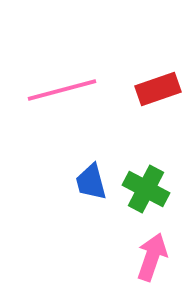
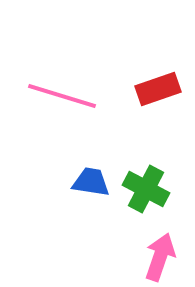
pink line: moved 6 px down; rotated 32 degrees clockwise
blue trapezoid: rotated 114 degrees clockwise
pink arrow: moved 8 px right
